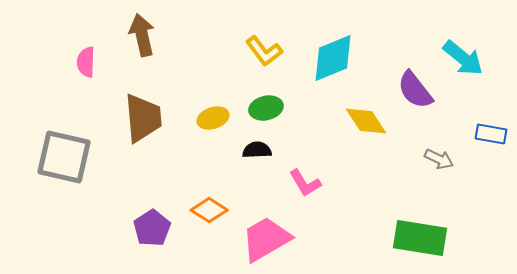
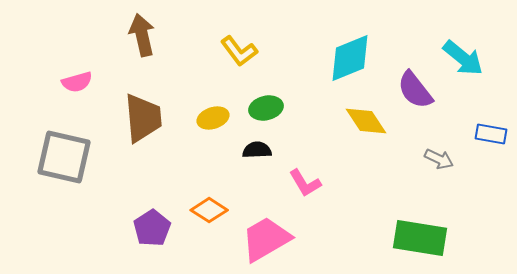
yellow L-shape: moved 25 px left
cyan diamond: moved 17 px right
pink semicircle: moved 9 px left, 20 px down; rotated 108 degrees counterclockwise
